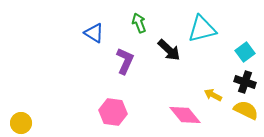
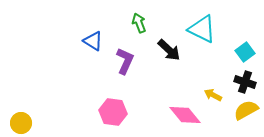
cyan triangle: rotated 40 degrees clockwise
blue triangle: moved 1 px left, 8 px down
yellow semicircle: rotated 55 degrees counterclockwise
